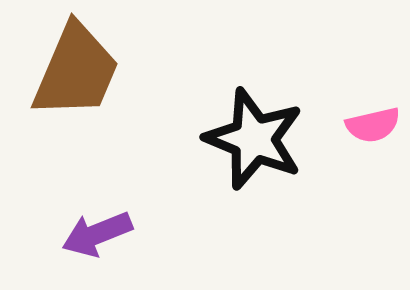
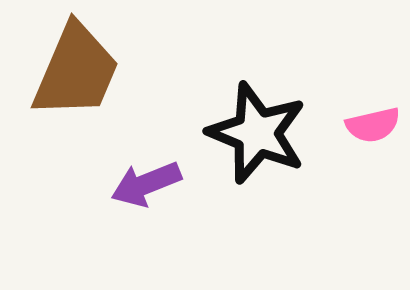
black star: moved 3 px right, 6 px up
purple arrow: moved 49 px right, 50 px up
